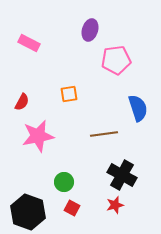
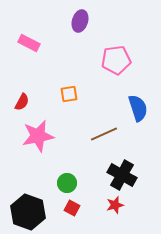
purple ellipse: moved 10 px left, 9 px up
brown line: rotated 16 degrees counterclockwise
green circle: moved 3 px right, 1 px down
